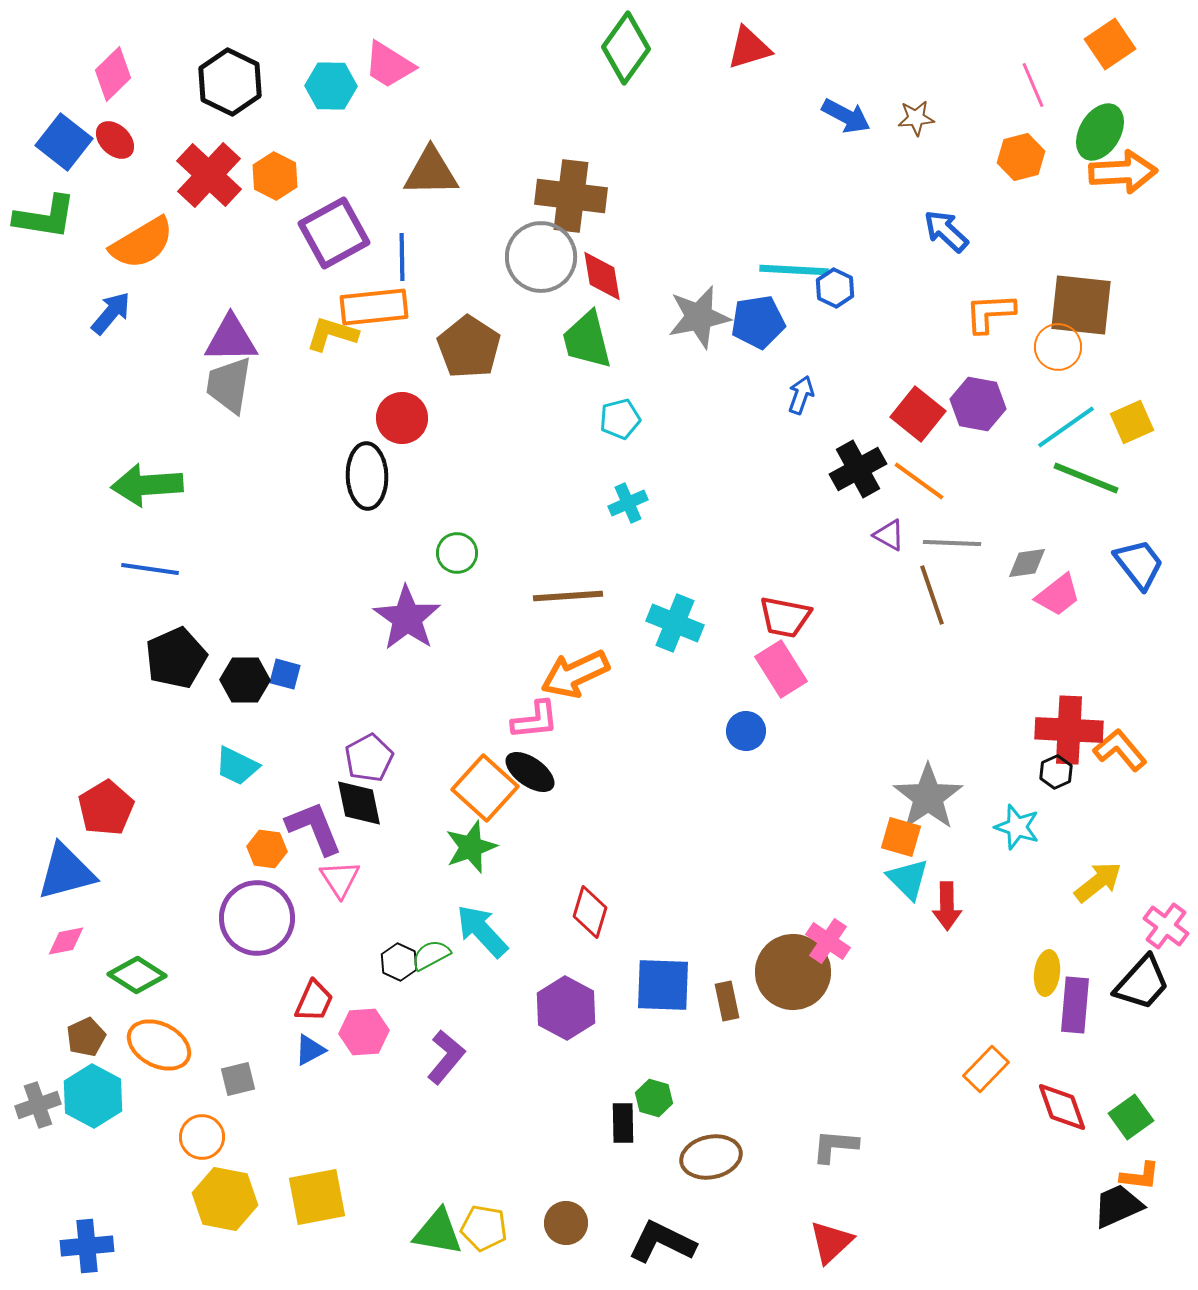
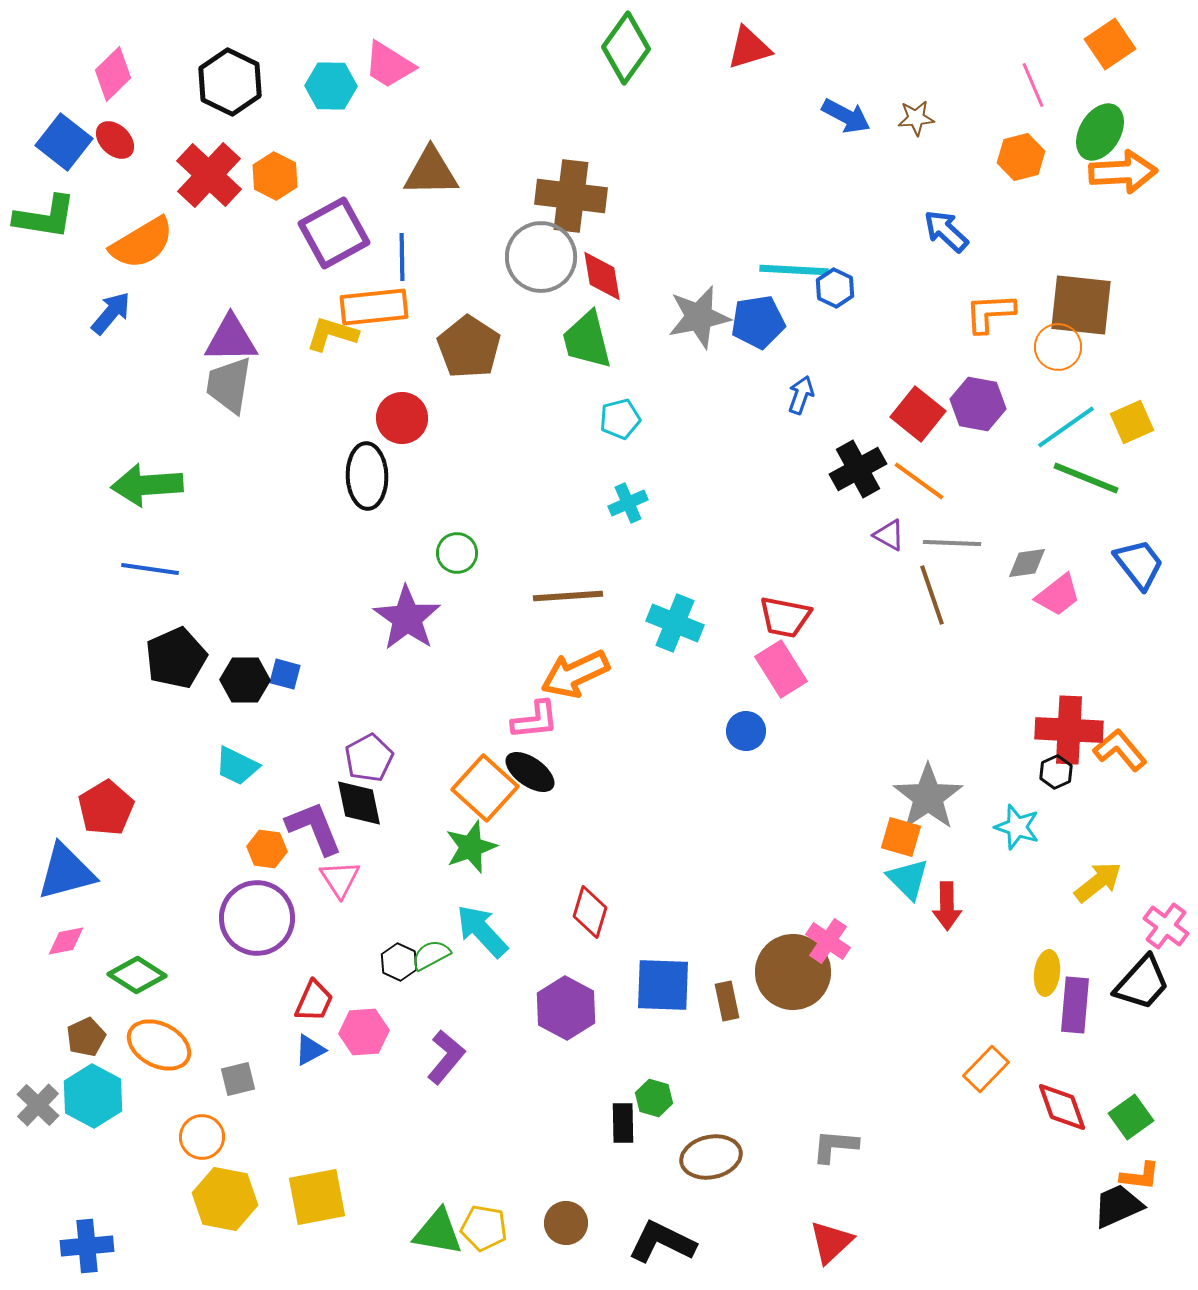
gray cross at (38, 1105): rotated 27 degrees counterclockwise
